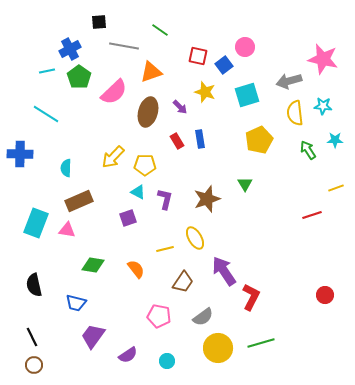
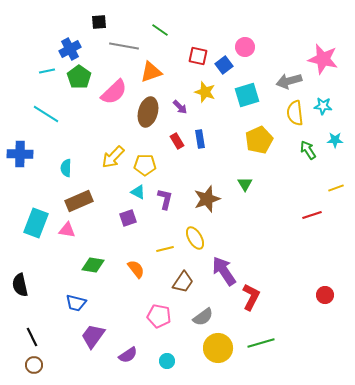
black semicircle at (34, 285): moved 14 px left
